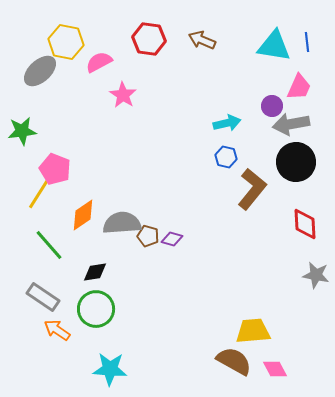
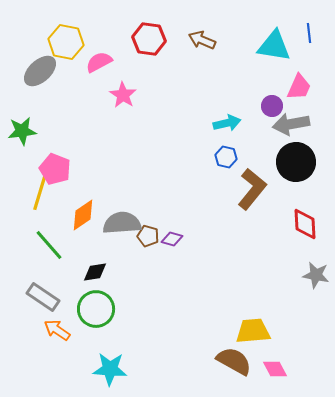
blue line: moved 2 px right, 9 px up
yellow line: rotated 15 degrees counterclockwise
